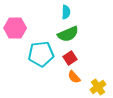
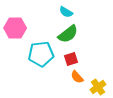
cyan semicircle: rotated 120 degrees clockwise
green semicircle: rotated 15 degrees counterclockwise
red square: moved 1 px right, 1 px down; rotated 16 degrees clockwise
orange semicircle: moved 3 px right
